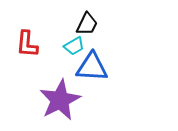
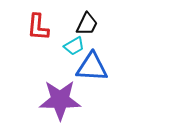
red L-shape: moved 11 px right, 17 px up
purple star: rotated 27 degrees clockwise
